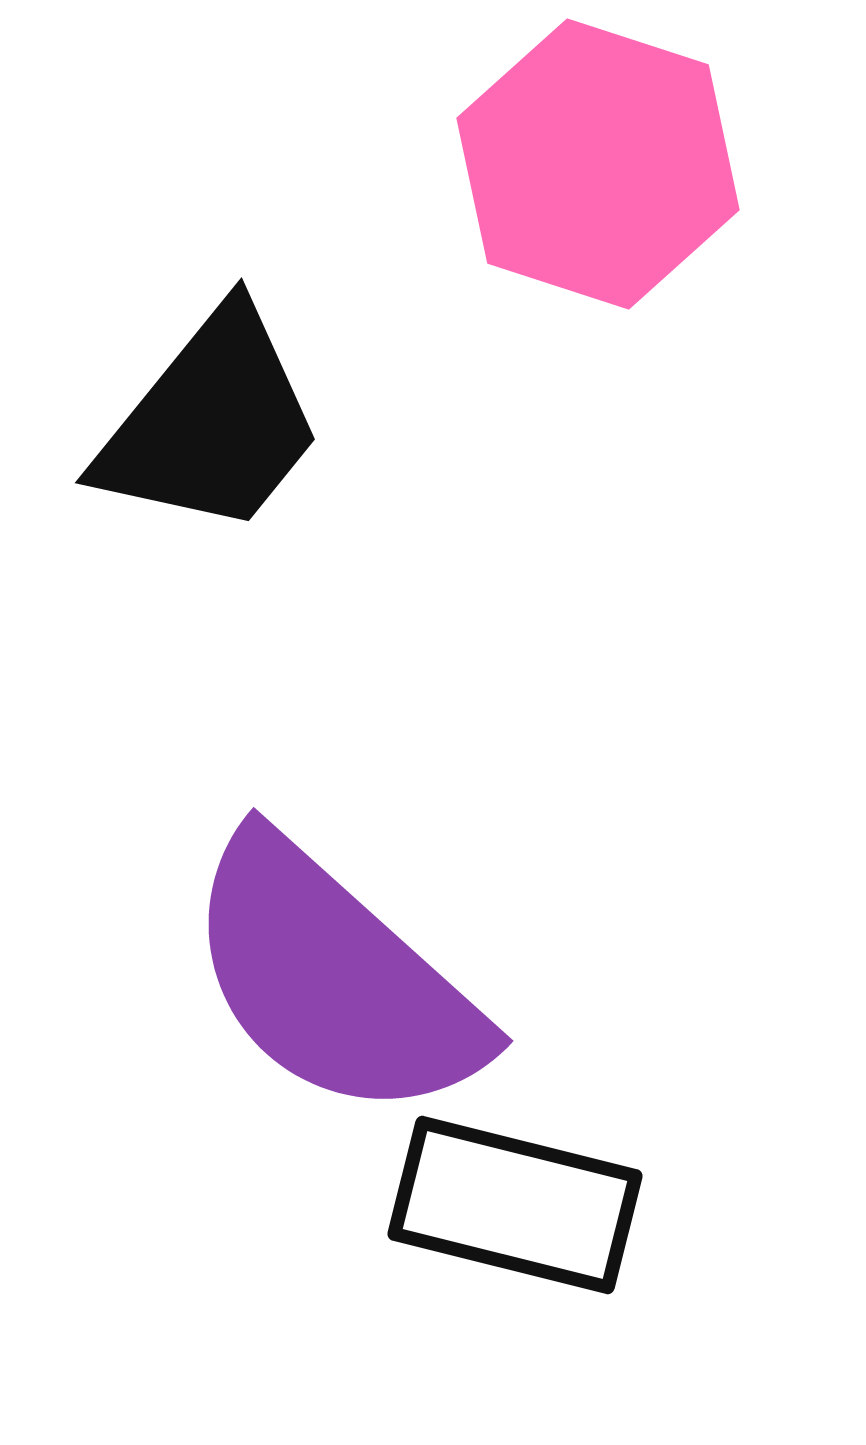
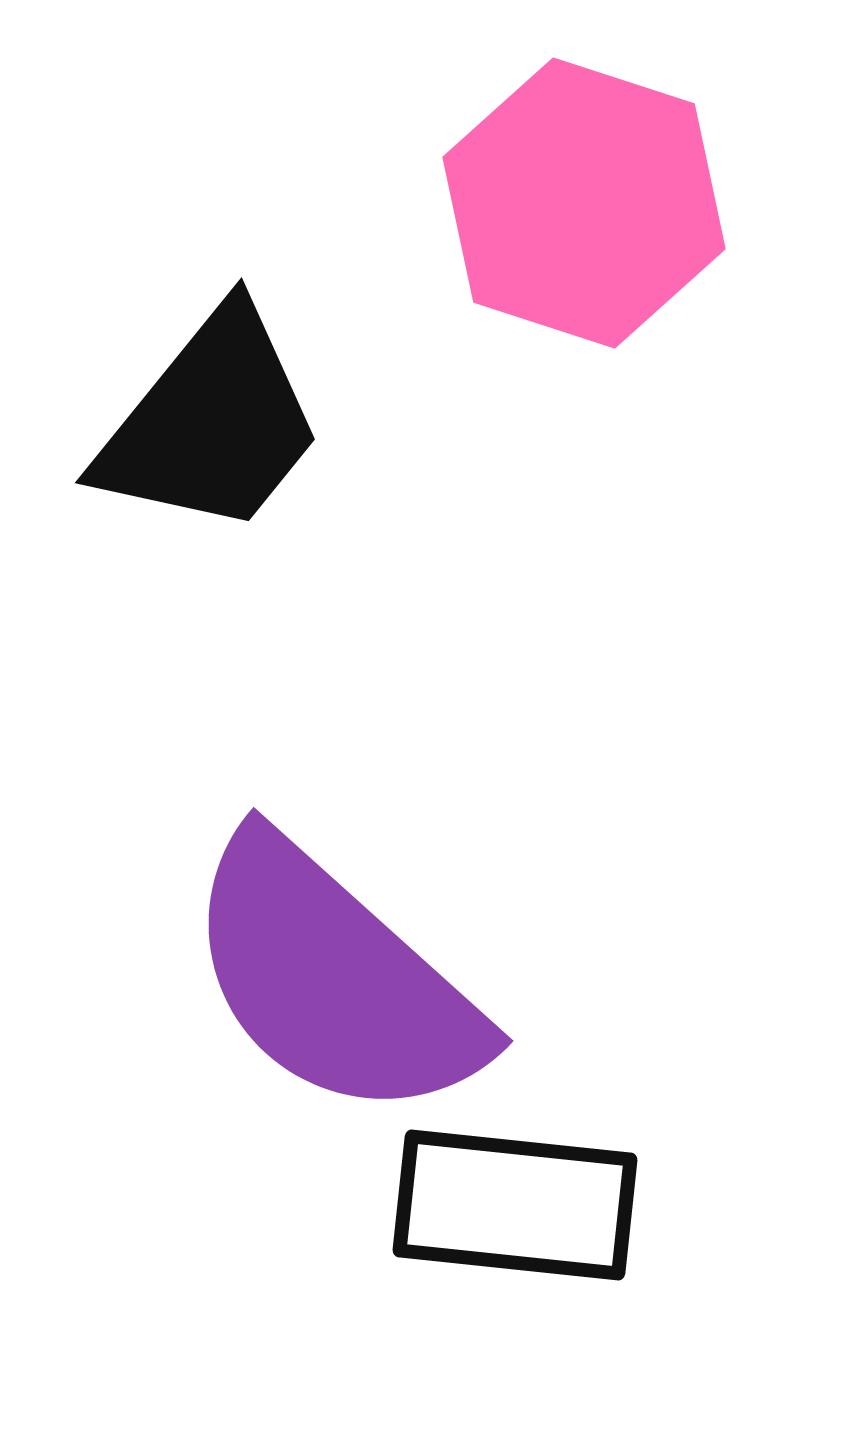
pink hexagon: moved 14 px left, 39 px down
black rectangle: rotated 8 degrees counterclockwise
